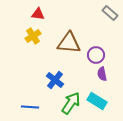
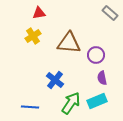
red triangle: moved 1 px right, 1 px up; rotated 16 degrees counterclockwise
purple semicircle: moved 4 px down
cyan rectangle: rotated 54 degrees counterclockwise
